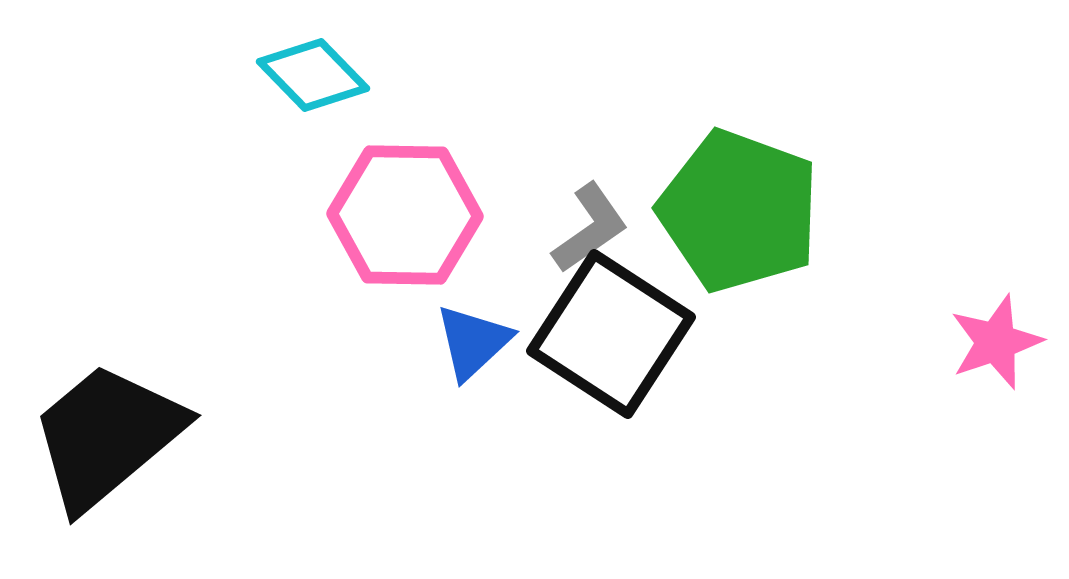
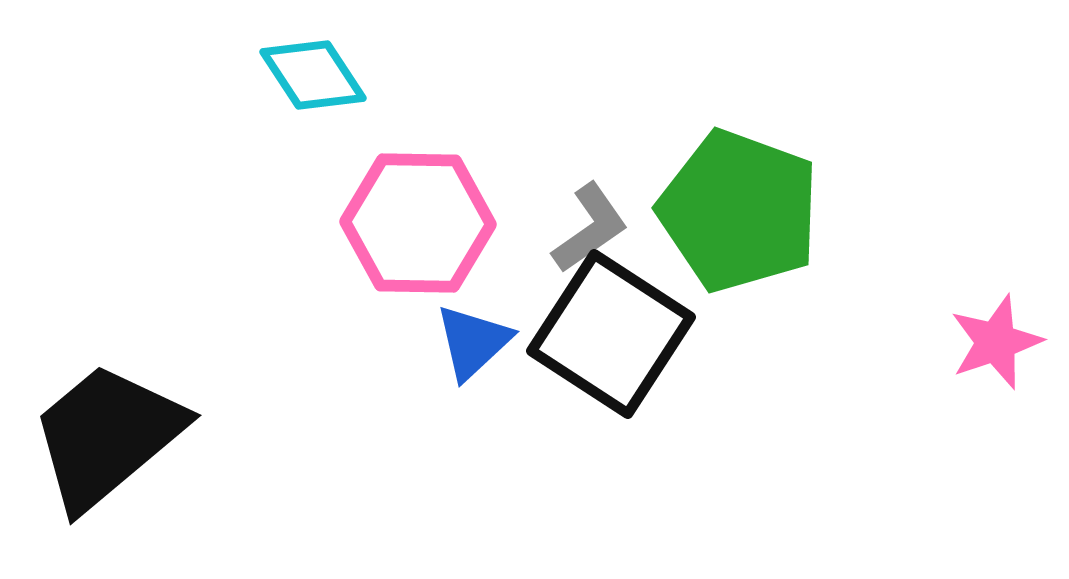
cyan diamond: rotated 11 degrees clockwise
pink hexagon: moved 13 px right, 8 px down
